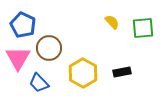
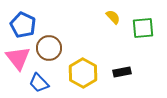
yellow semicircle: moved 1 px right, 5 px up
pink triangle: rotated 8 degrees counterclockwise
